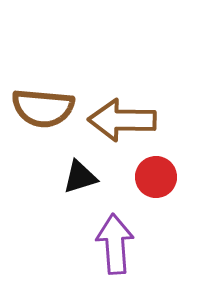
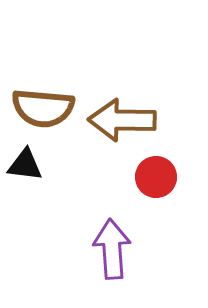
black triangle: moved 55 px left, 12 px up; rotated 24 degrees clockwise
purple arrow: moved 3 px left, 5 px down
